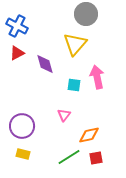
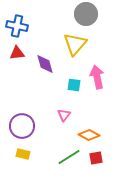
blue cross: rotated 15 degrees counterclockwise
red triangle: rotated 21 degrees clockwise
orange diamond: rotated 40 degrees clockwise
